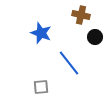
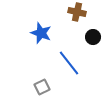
brown cross: moved 4 px left, 3 px up
black circle: moved 2 px left
gray square: moved 1 px right; rotated 21 degrees counterclockwise
